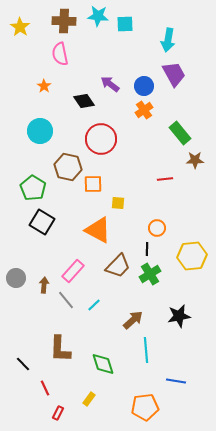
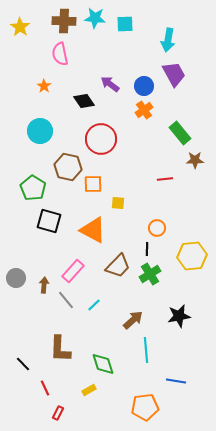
cyan star at (98, 16): moved 3 px left, 2 px down
black square at (42, 222): moved 7 px right, 1 px up; rotated 15 degrees counterclockwise
orange triangle at (98, 230): moved 5 px left
yellow rectangle at (89, 399): moved 9 px up; rotated 24 degrees clockwise
